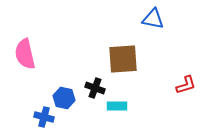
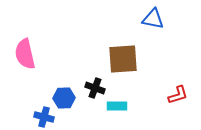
red L-shape: moved 8 px left, 10 px down
blue hexagon: rotated 15 degrees counterclockwise
